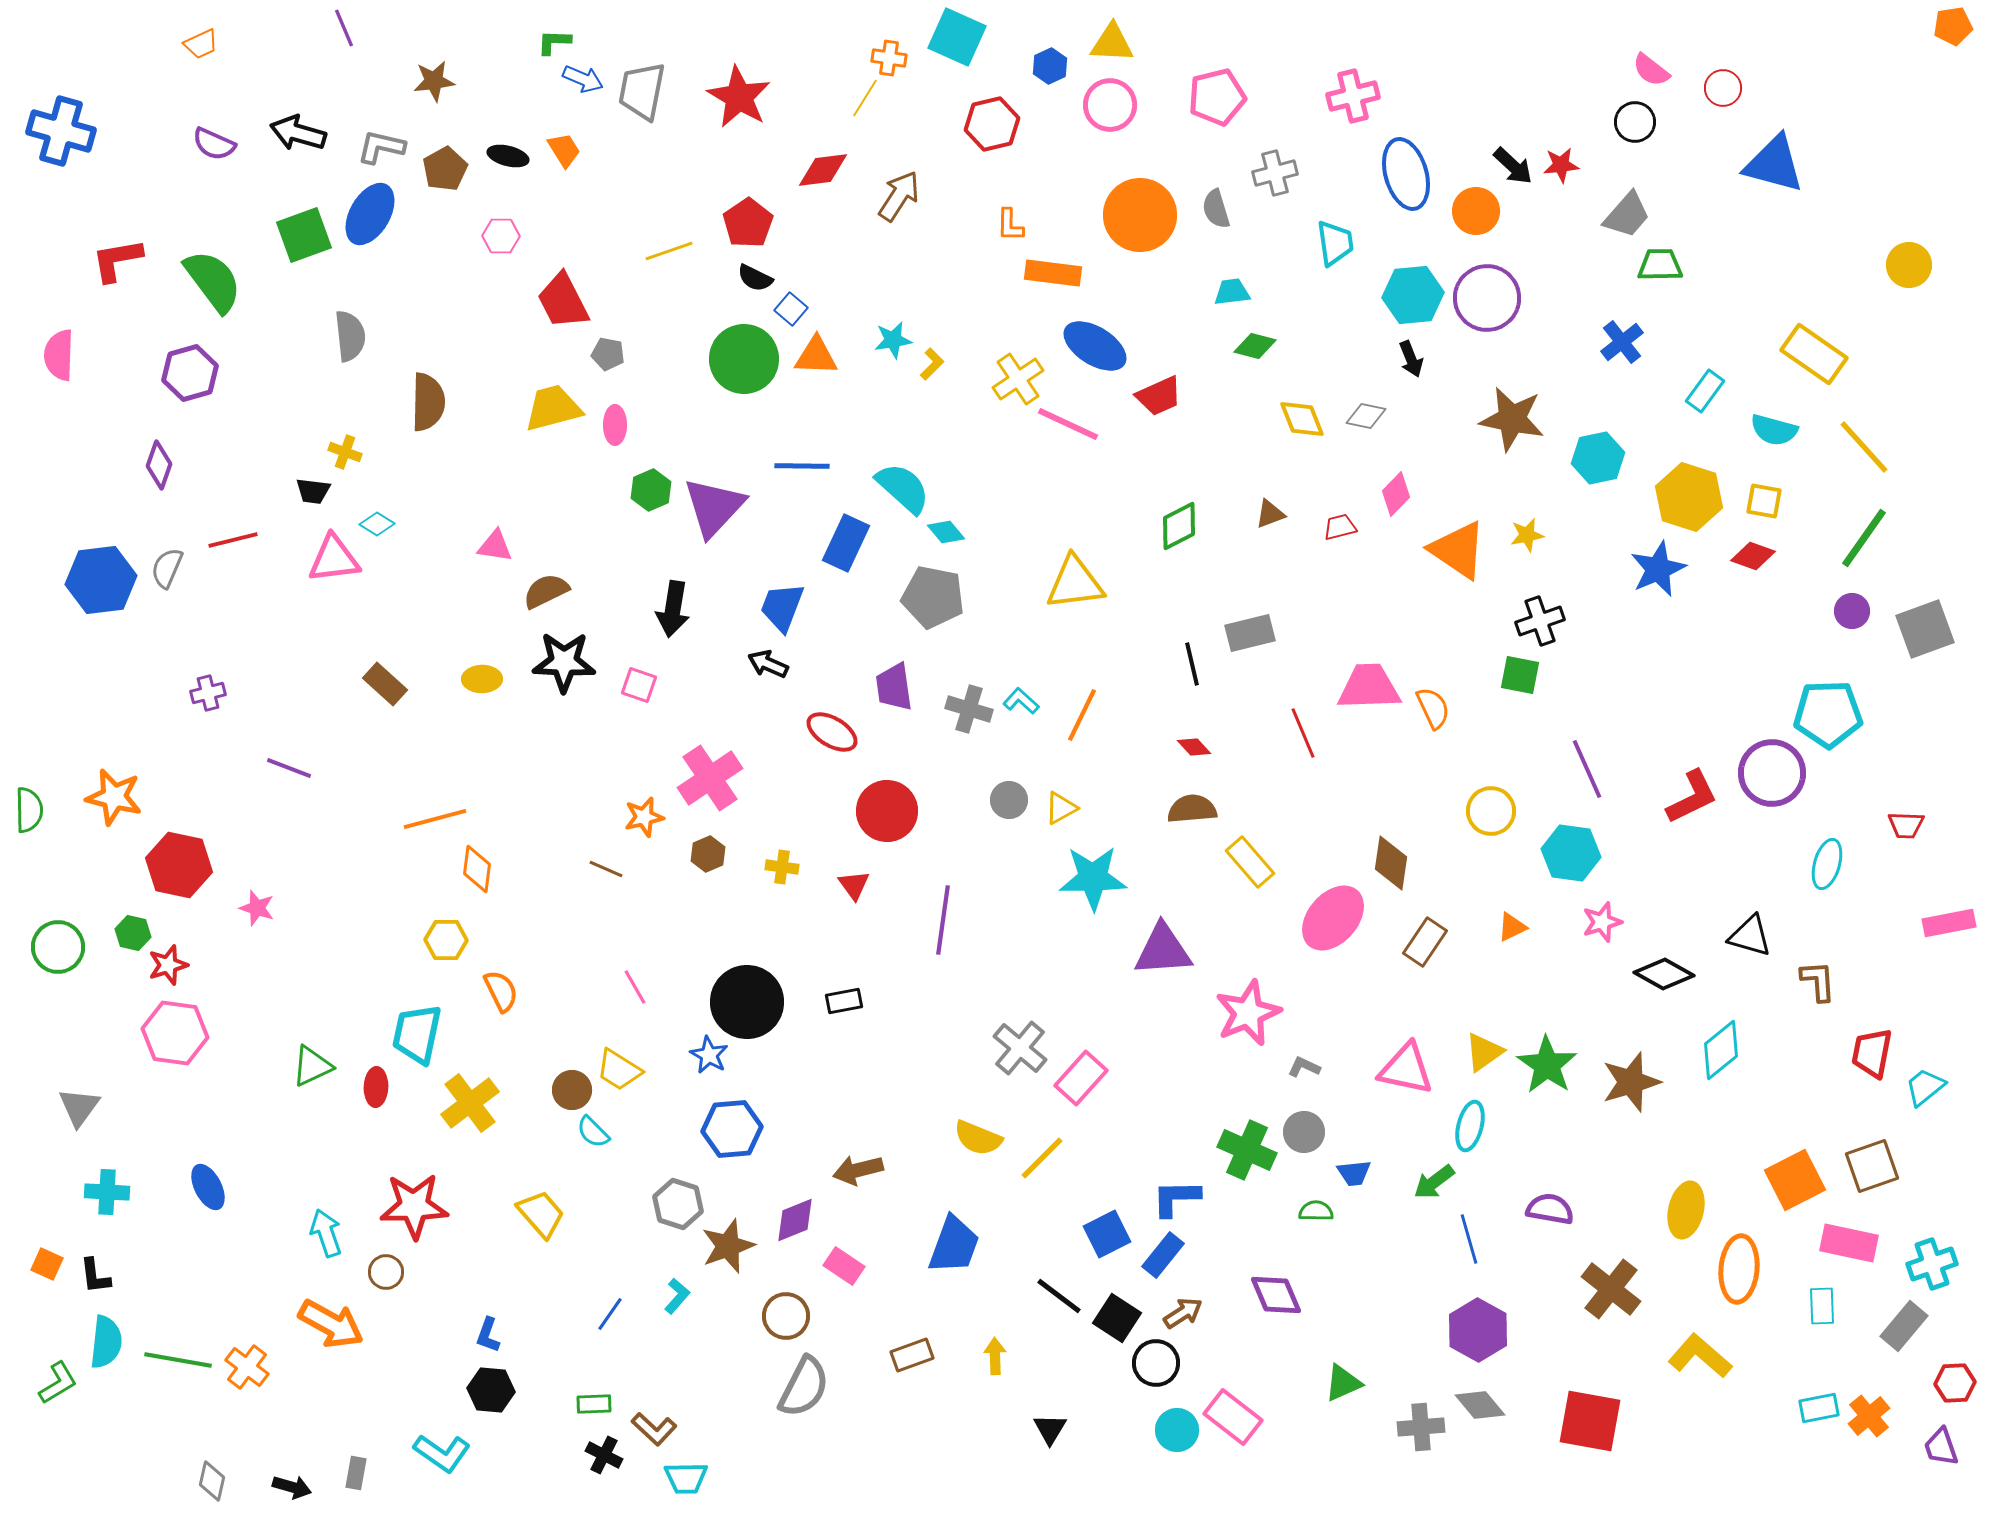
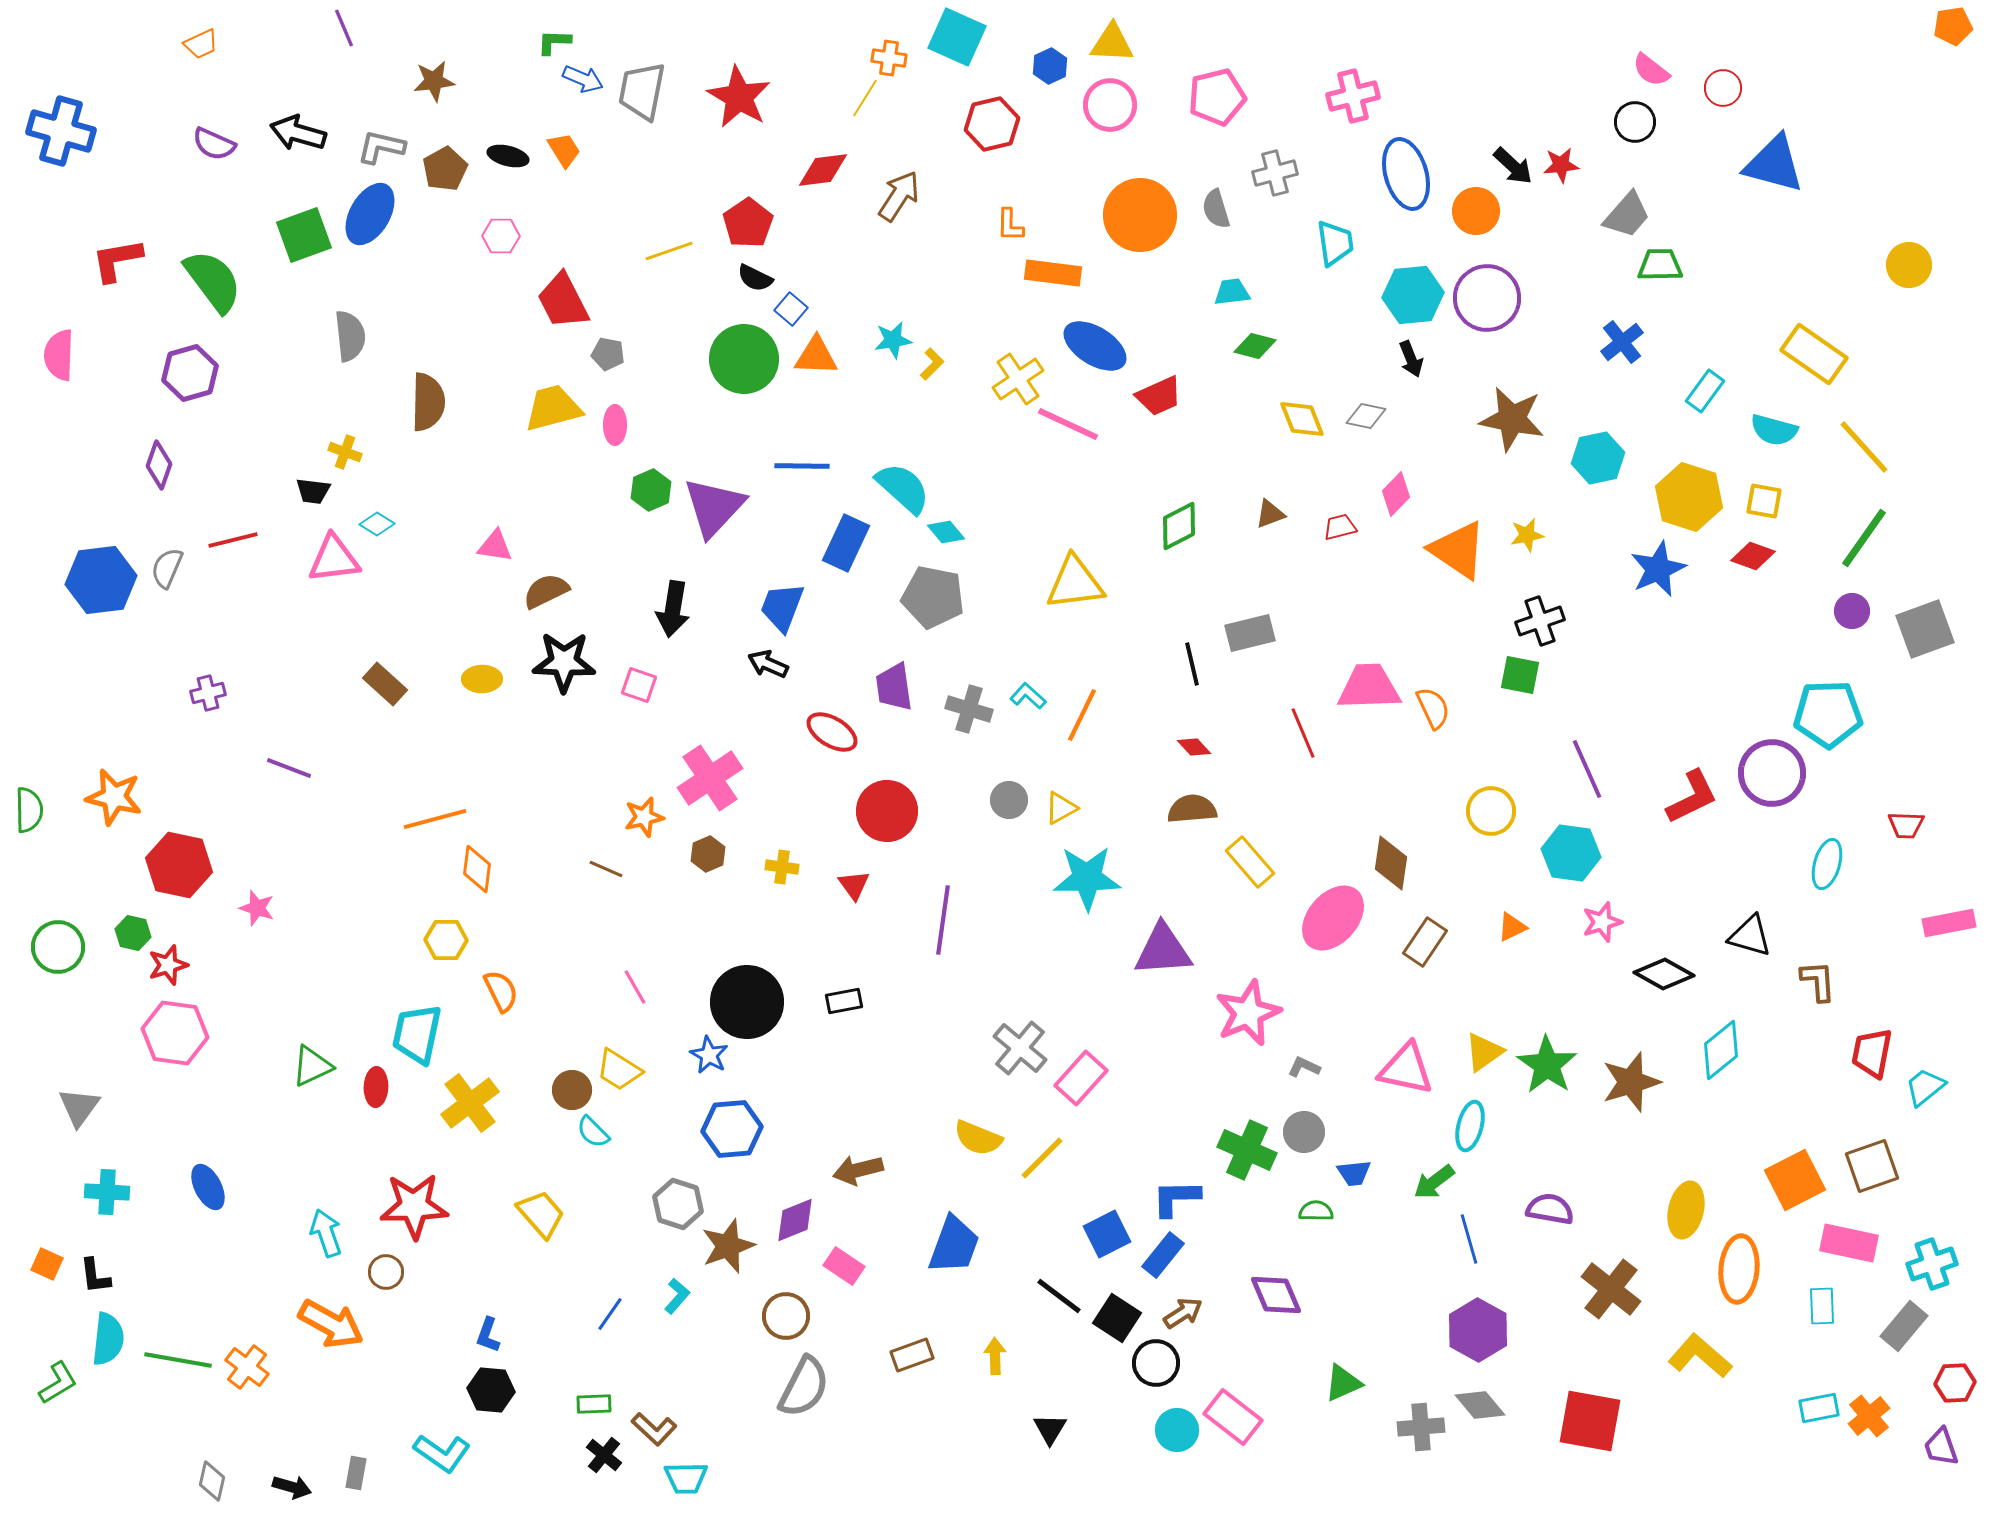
cyan L-shape at (1021, 701): moved 7 px right, 5 px up
cyan star at (1093, 878): moved 6 px left
cyan semicircle at (106, 1342): moved 2 px right, 3 px up
black cross at (604, 1455): rotated 12 degrees clockwise
